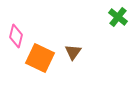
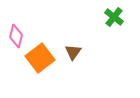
green cross: moved 4 px left
orange square: rotated 28 degrees clockwise
